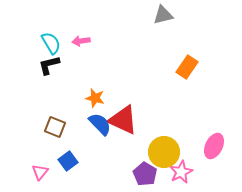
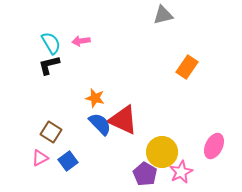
brown square: moved 4 px left, 5 px down; rotated 10 degrees clockwise
yellow circle: moved 2 px left
pink triangle: moved 14 px up; rotated 24 degrees clockwise
